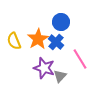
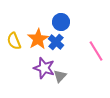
pink line: moved 16 px right, 8 px up
